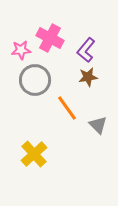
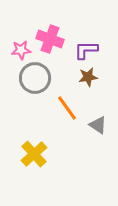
pink cross: moved 1 px down; rotated 8 degrees counterclockwise
purple L-shape: rotated 50 degrees clockwise
gray circle: moved 2 px up
gray triangle: rotated 12 degrees counterclockwise
